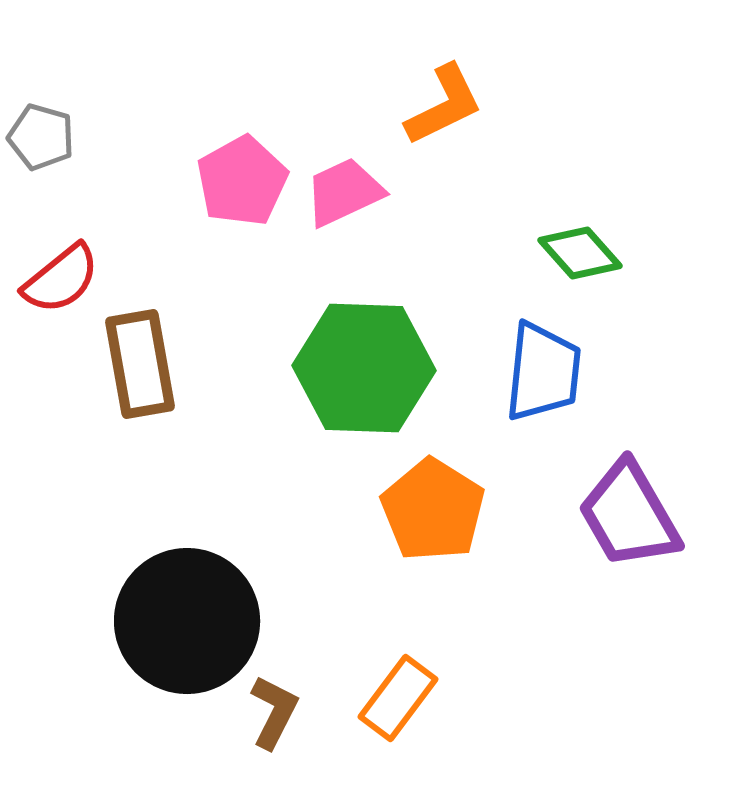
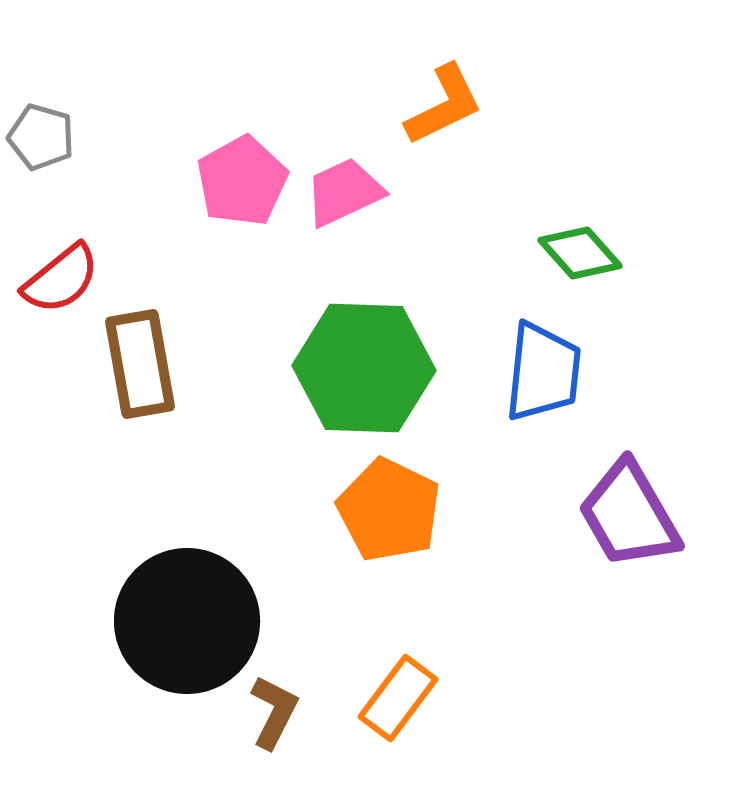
orange pentagon: moved 44 px left; rotated 6 degrees counterclockwise
